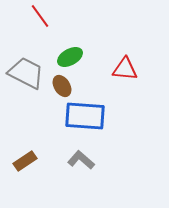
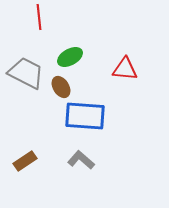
red line: moved 1 px left, 1 px down; rotated 30 degrees clockwise
brown ellipse: moved 1 px left, 1 px down
